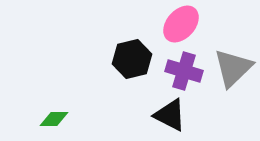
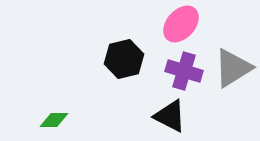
black hexagon: moved 8 px left
gray triangle: rotated 12 degrees clockwise
black triangle: moved 1 px down
green diamond: moved 1 px down
